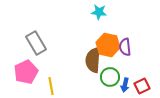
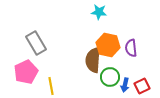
purple semicircle: moved 6 px right, 1 px down
